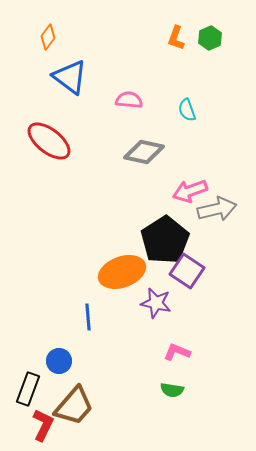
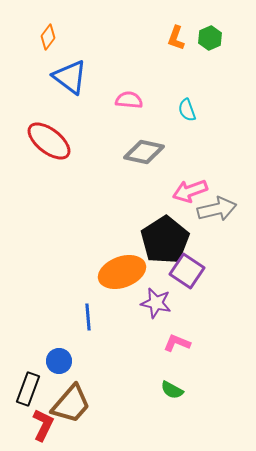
pink L-shape: moved 9 px up
green semicircle: rotated 20 degrees clockwise
brown trapezoid: moved 3 px left, 2 px up
